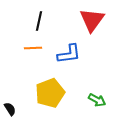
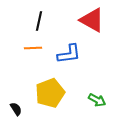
red triangle: rotated 36 degrees counterclockwise
black semicircle: moved 6 px right
